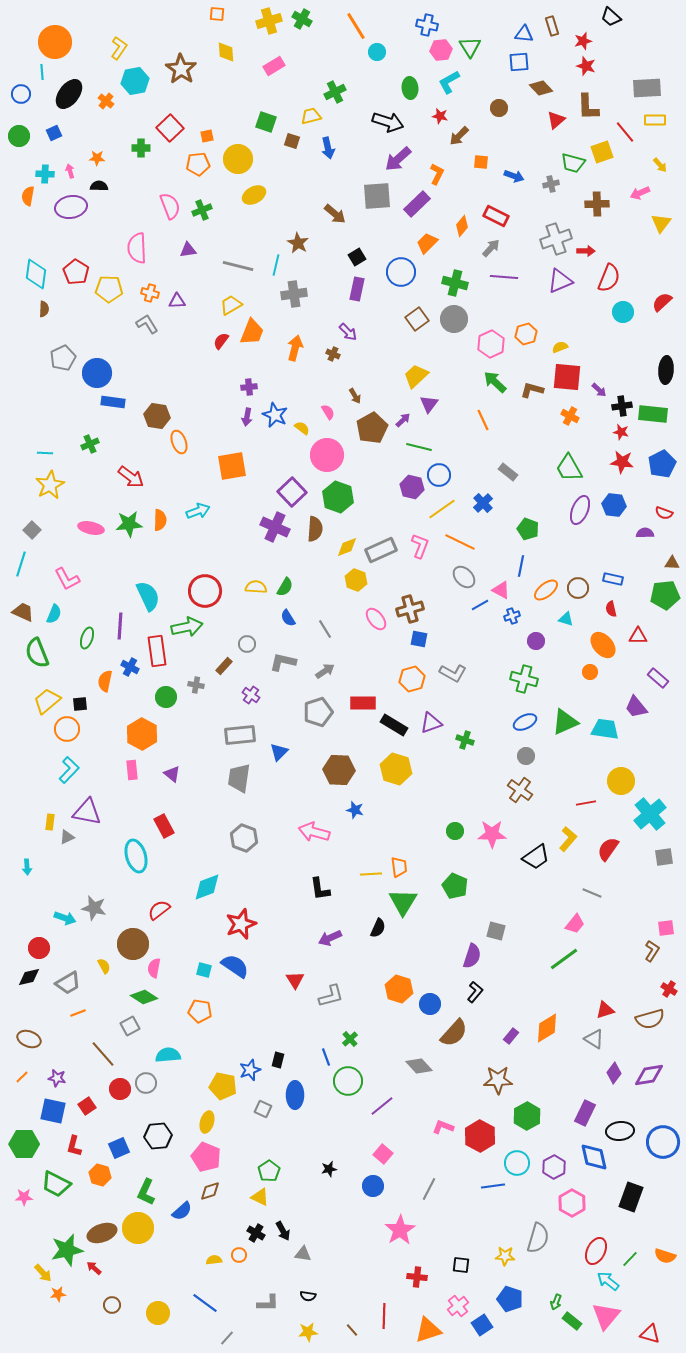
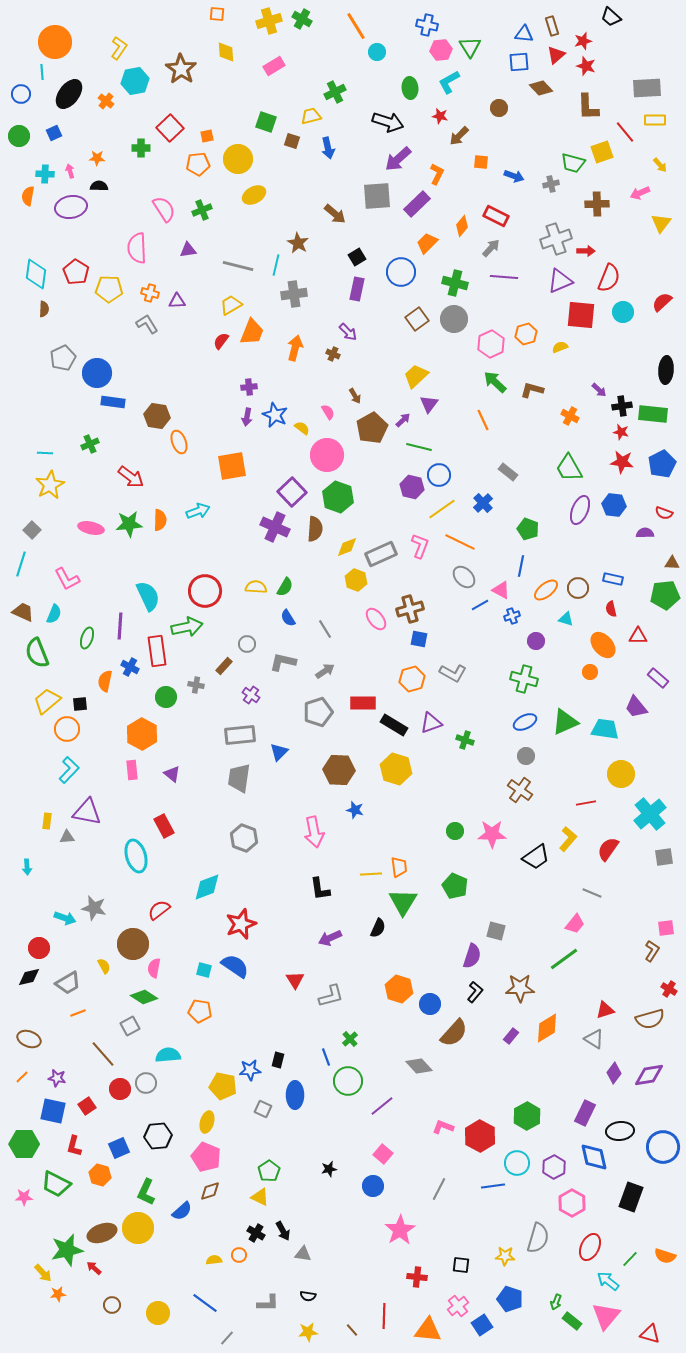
red triangle at (556, 120): moved 65 px up
pink semicircle at (170, 206): moved 6 px left, 3 px down; rotated 12 degrees counterclockwise
red square at (567, 377): moved 14 px right, 62 px up
gray rectangle at (381, 550): moved 4 px down
yellow circle at (621, 781): moved 7 px up
yellow rectangle at (50, 822): moved 3 px left, 1 px up
pink arrow at (314, 832): rotated 116 degrees counterclockwise
gray triangle at (67, 837): rotated 21 degrees clockwise
blue star at (250, 1070): rotated 15 degrees clockwise
brown star at (498, 1080): moved 22 px right, 92 px up
blue circle at (663, 1142): moved 5 px down
gray line at (429, 1189): moved 10 px right
red ellipse at (596, 1251): moved 6 px left, 4 px up
orange triangle at (428, 1330): rotated 24 degrees clockwise
